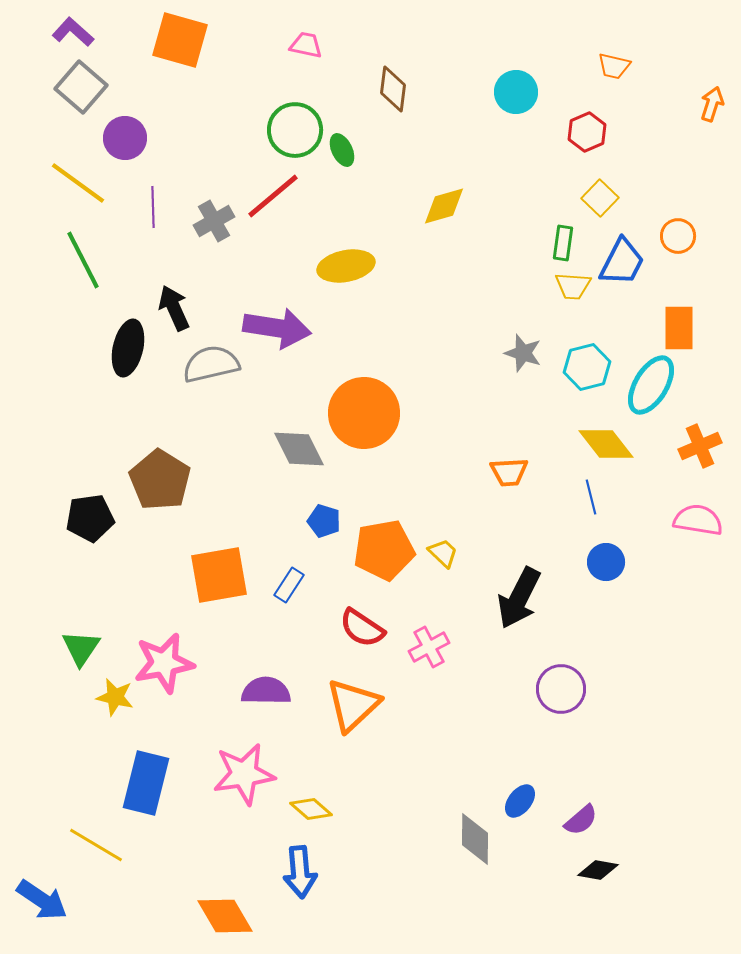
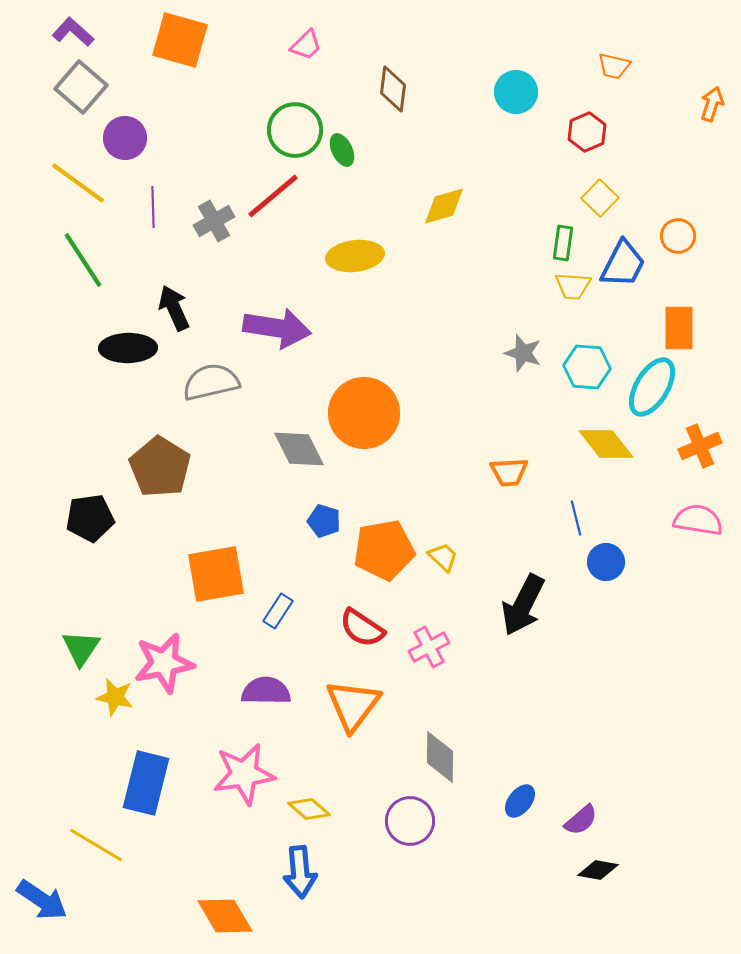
pink trapezoid at (306, 45): rotated 124 degrees clockwise
green line at (83, 260): rotated 6 degrees counterclockwise
blue trapezoid at (622, 262): moved 1 px right, 2 px down
yellow ellipse at (346, 266): moved 9 px right, 10 px up; rotated 4 degrees clockwise
black ellipse at (128, 348): rotated 76 degrees clockwise
gray semicircle at (211, 364): moved 18 px down
cyan hexagon at (587, 367): rotated 18 degrees clockwise
cyan ellipse at (651, 385): moved 1 px right, 2 px down
brown pentagon at (160, 480): moved 13 px up
blue line at (591, 497): moved 15 px left, 21 px down
yellow trapezoid at (443, 553): moved 4 px down
orange square at (219, 575): moved 3 px left, 1 px up
blue rectangle at (289, 585): moved 11 px left, 26 px down
black arrow at (519, 598): moved 4 px right, 7 px down
purple circle at (561, 689): moved 151 px left, 132 px down
orange triangle at (353, 705): rotated 10 degrees counterclockwise
yellow diamond at (311, 809): moved 2 px left
gray diamond at (475, 839): moved 35 px left, 82 px up
